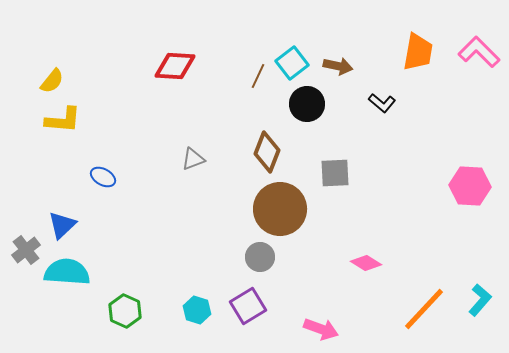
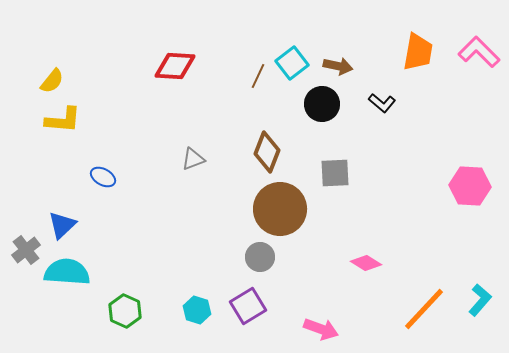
black circle: moved 15 px right
